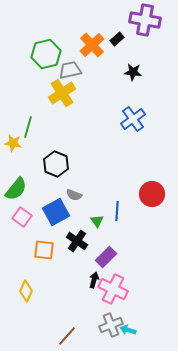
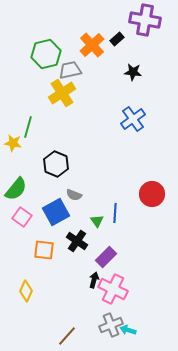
blue line: moved 2 px left, 2 px down
